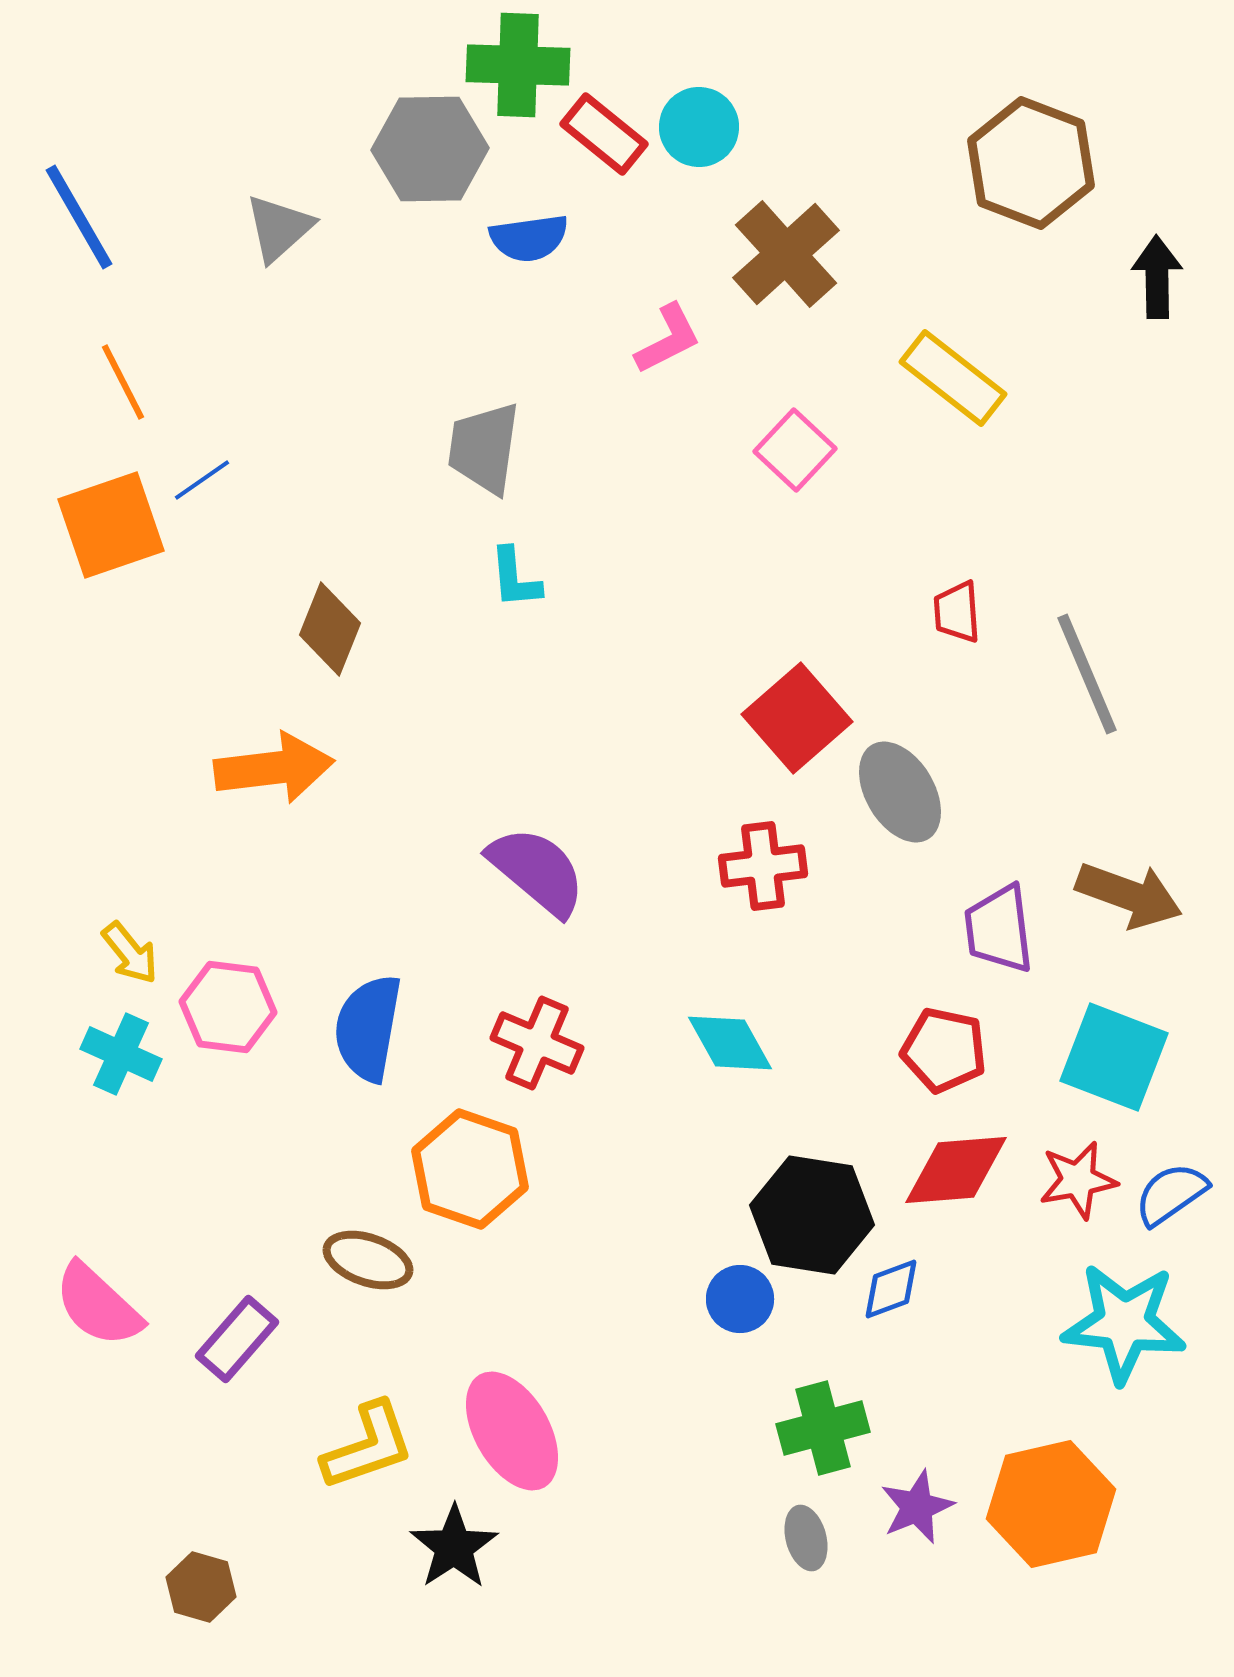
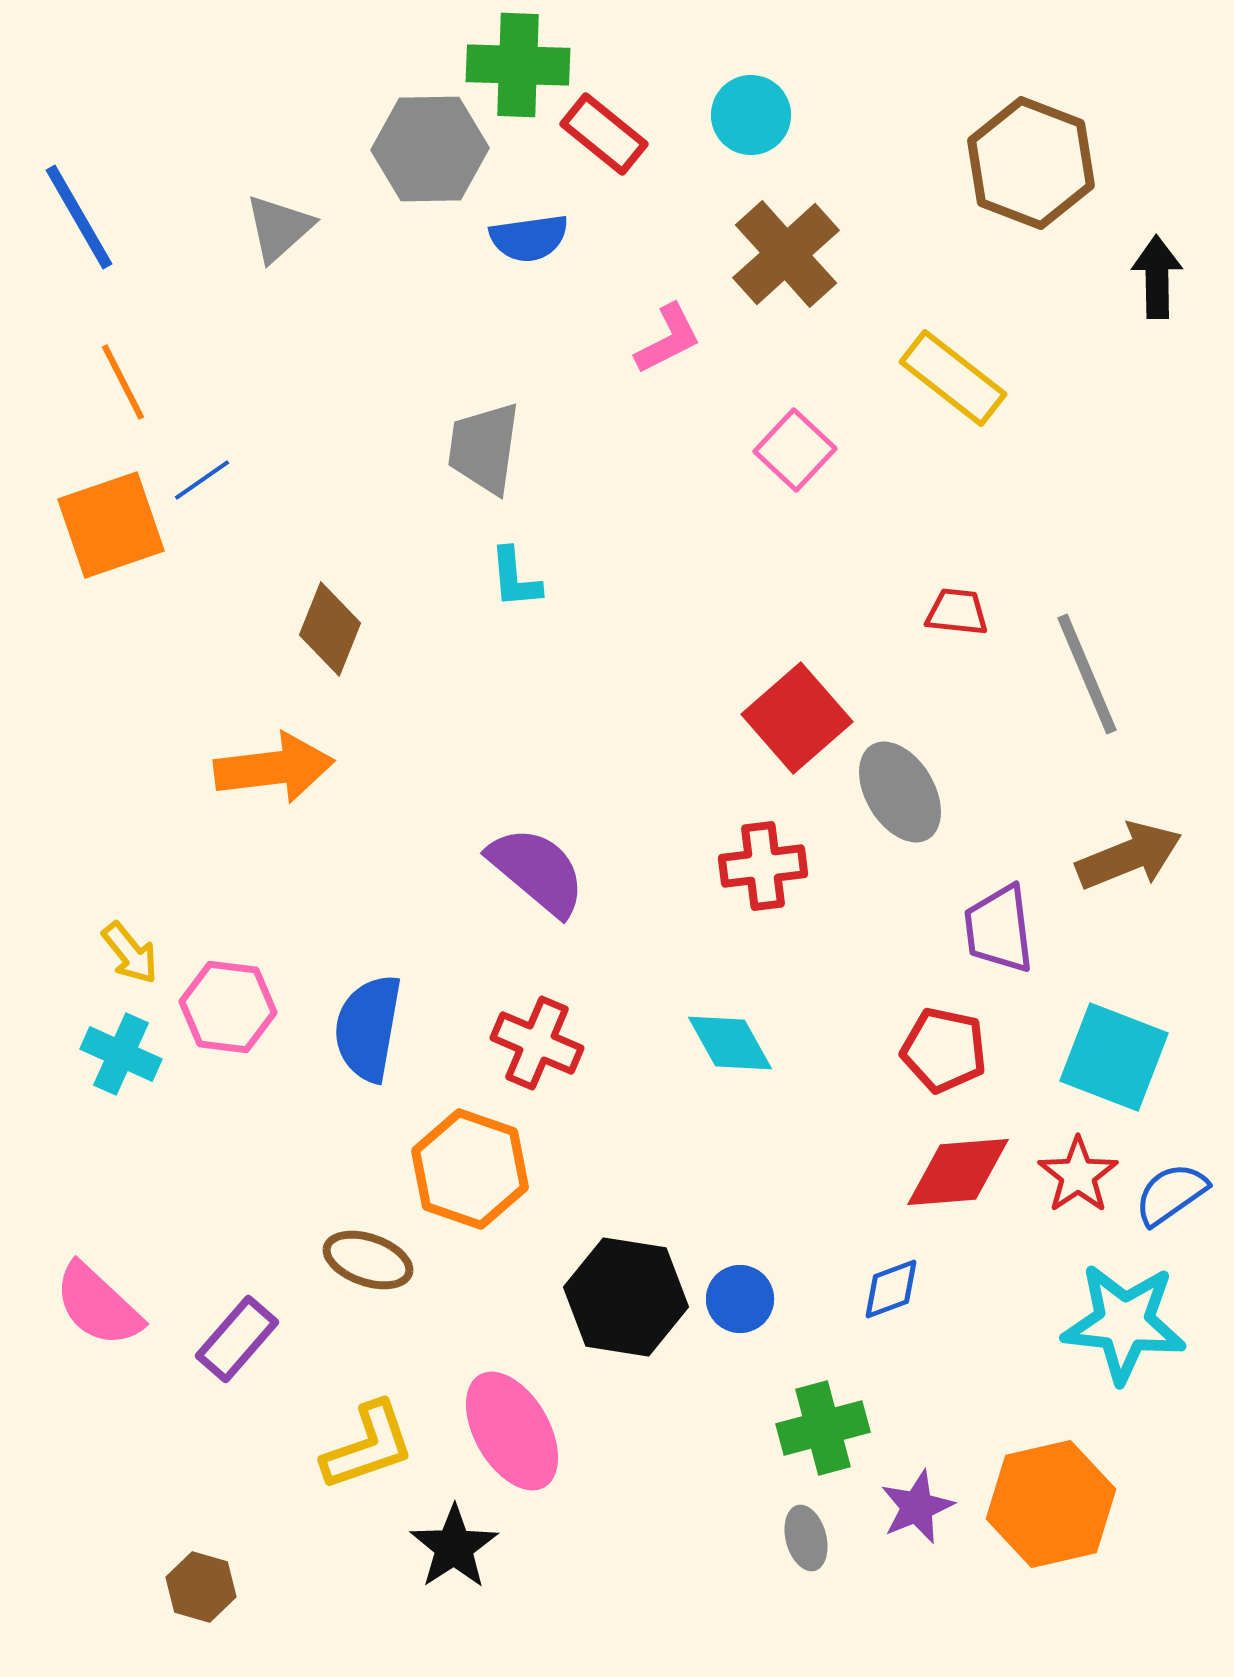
cyan circle at (699, 127): moved 52 px right, 12 px up
red trapezoid at (957, 612): rotated 100 degrees clockwise
brown arrow at (1129, 895): moved 39 px up; rotated 42 degrees counterclockwise
red diamond at (956, 1170): moved 2 px right, 2 px down
red star at (1078, 1180): moved 5 px up; rotated 24 degrees counterclockwise
black hexagon at (812, 1215): moved 186 px left, 82 px down
